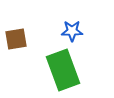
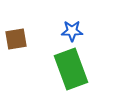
green rectangle: moved 8 px right, 1 px up
